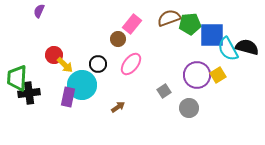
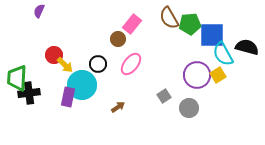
brown semicircle: rotated 100 degrees counterclockwise
cyan semicircle: moved 5 px left, 5 px down
gray square: moved 5 px down
